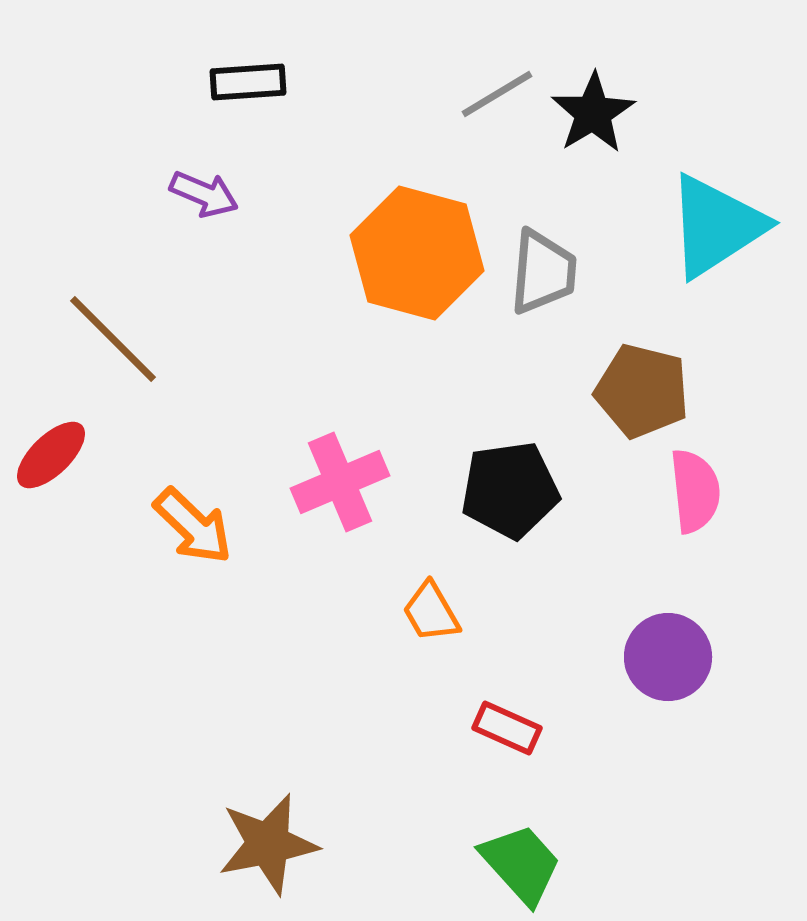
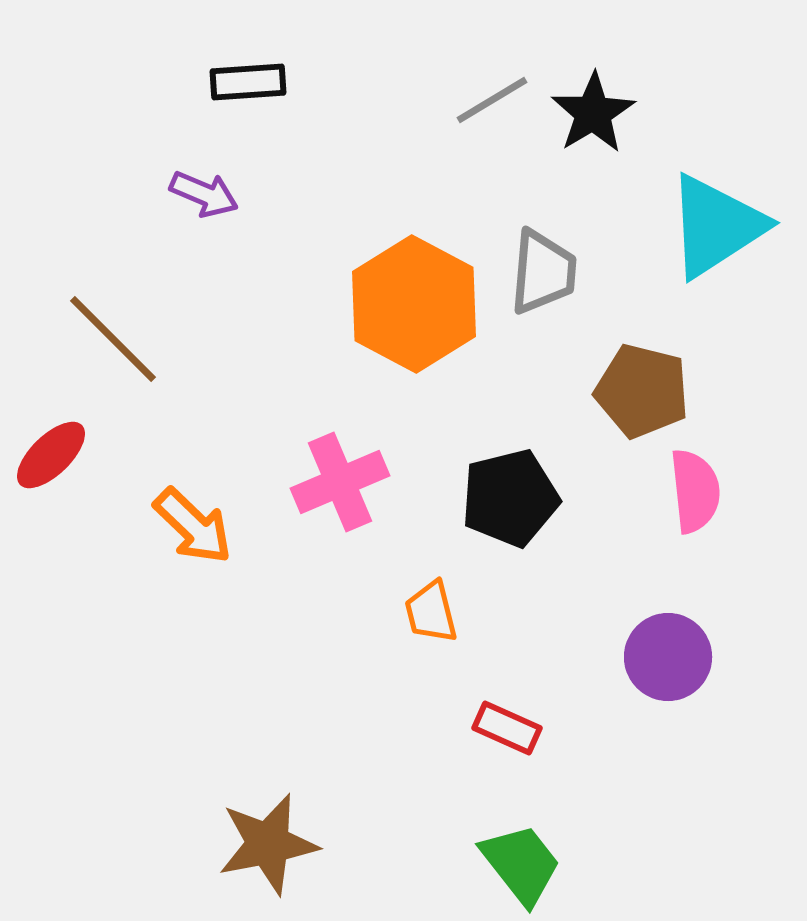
gray line: moved 5 px left, 6 px down
orange hexagon: moved 3 px left, 51 px down; rotated 13 degrees clockwise
black pentagon: moved 8 px down; rotated 6 degrees counterclockwise
orange trapezoid: rotated 16 degrees clockwise
green trapezoid: rotated 4 degrees clockwise
